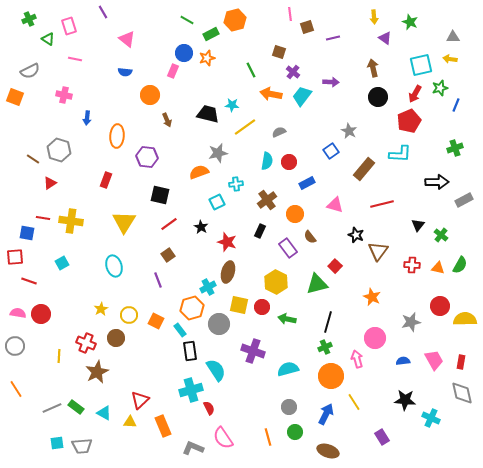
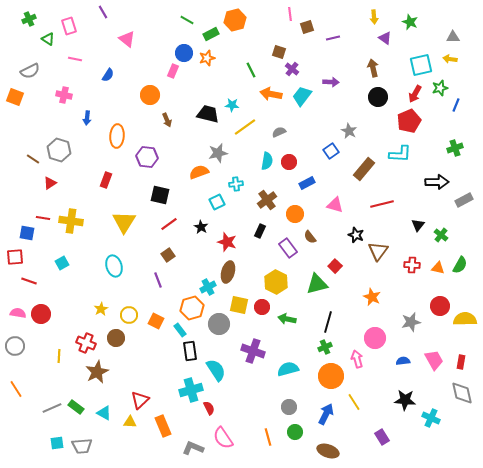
blue semicircle at (125, 72): moved 17 px left, 3 px down; rotated 64 degrees counterclockwise
purple cross at (293, 72): moved 1 px left, 3 px up
